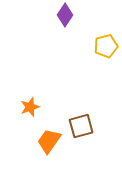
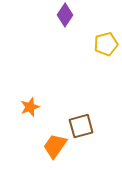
yellow pentagon: moved 2 px up
orange trapezoid: moved 6 px right, 5 px down
